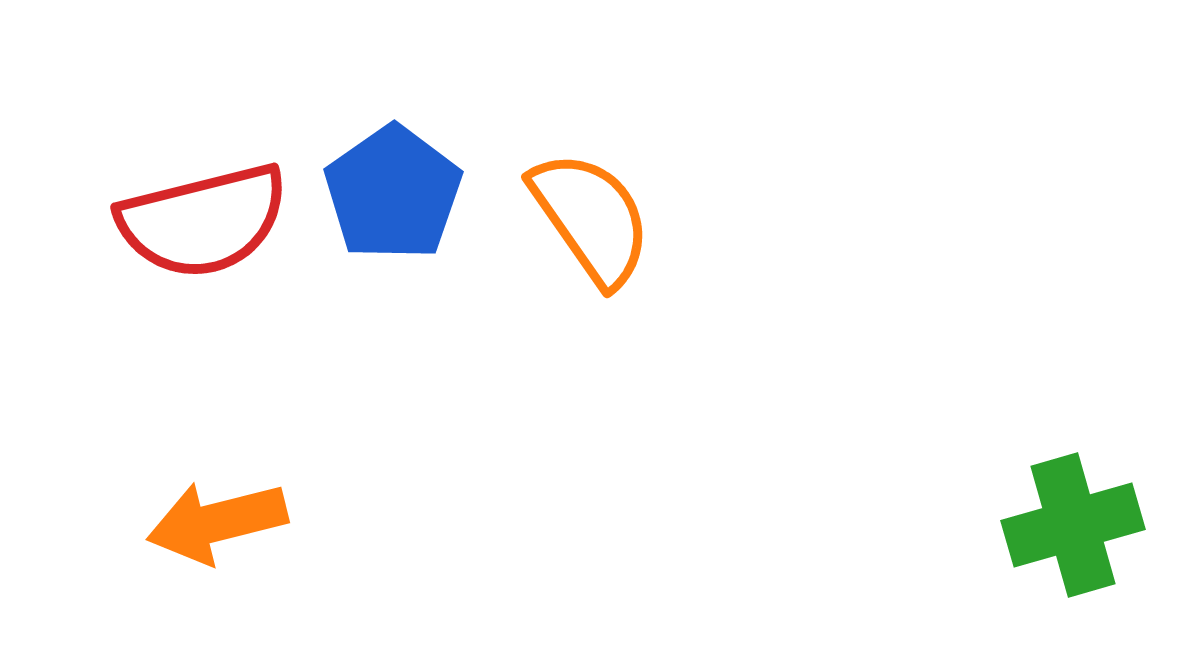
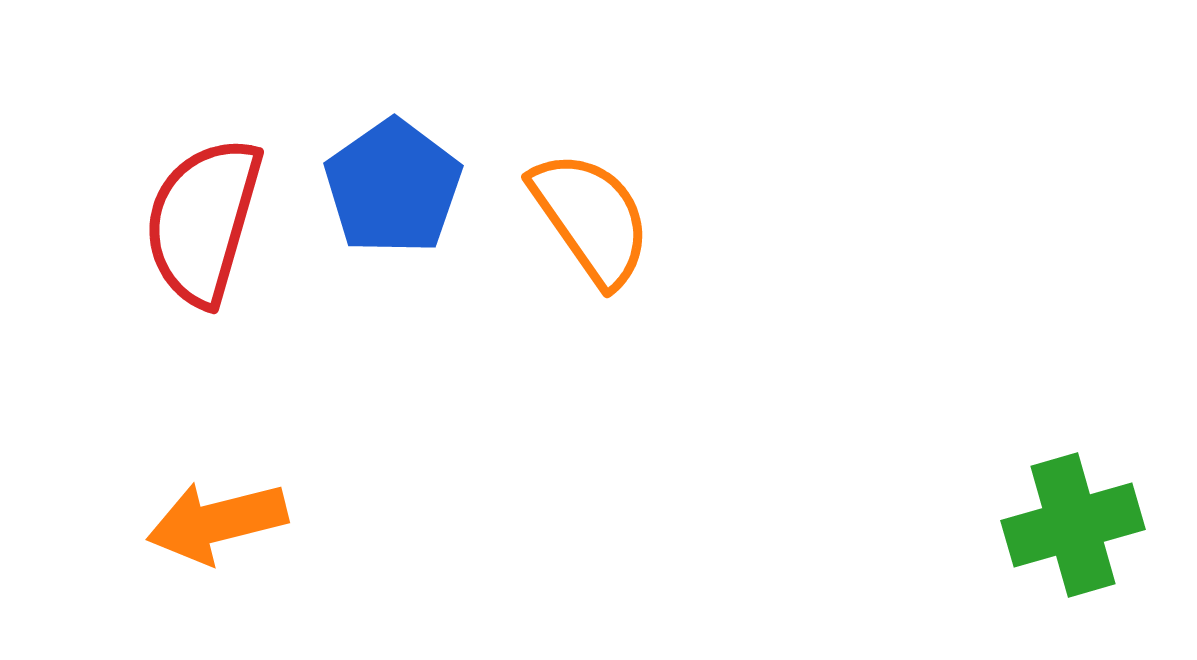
blue pentagon: moved 6 px up
red semicircle: rotated 120 degrees clockwise
